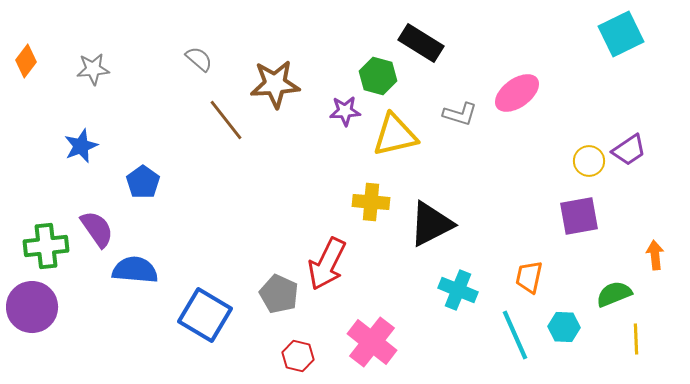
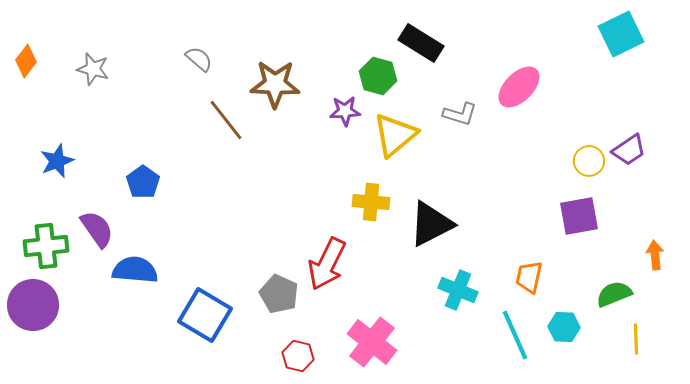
gray star: rotated 20 degrees clockwise
brown star: rotated 6 degrees clockwise
pink ellipse: moved 2 px right, 6 px up; rotated 9 degrees counterclockwise
yellow triangle: rotated 27 degrees counterclockwise
blue star: moved 24 px left, 15 px down
purple circle: moved 1 px right, 2 px up
